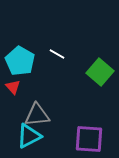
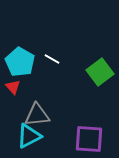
white line: moved 5 px left, 5 px down
cyan pentagon: moved 1 px down
green square: rotated 12 degrees clockwise
